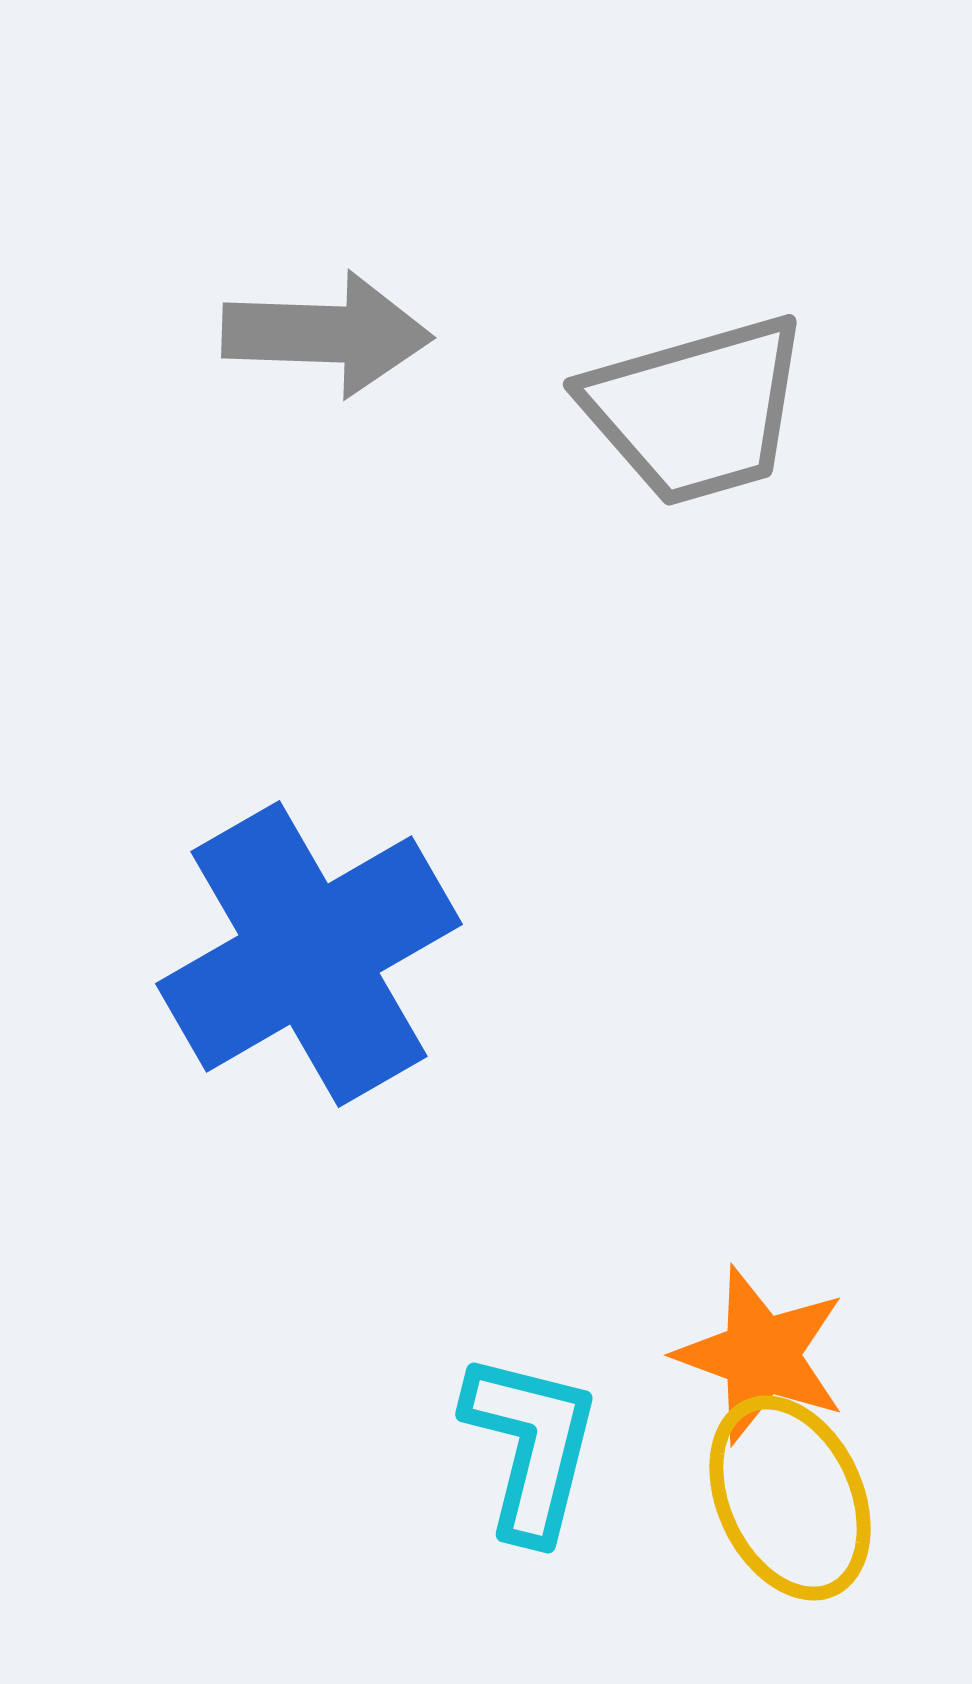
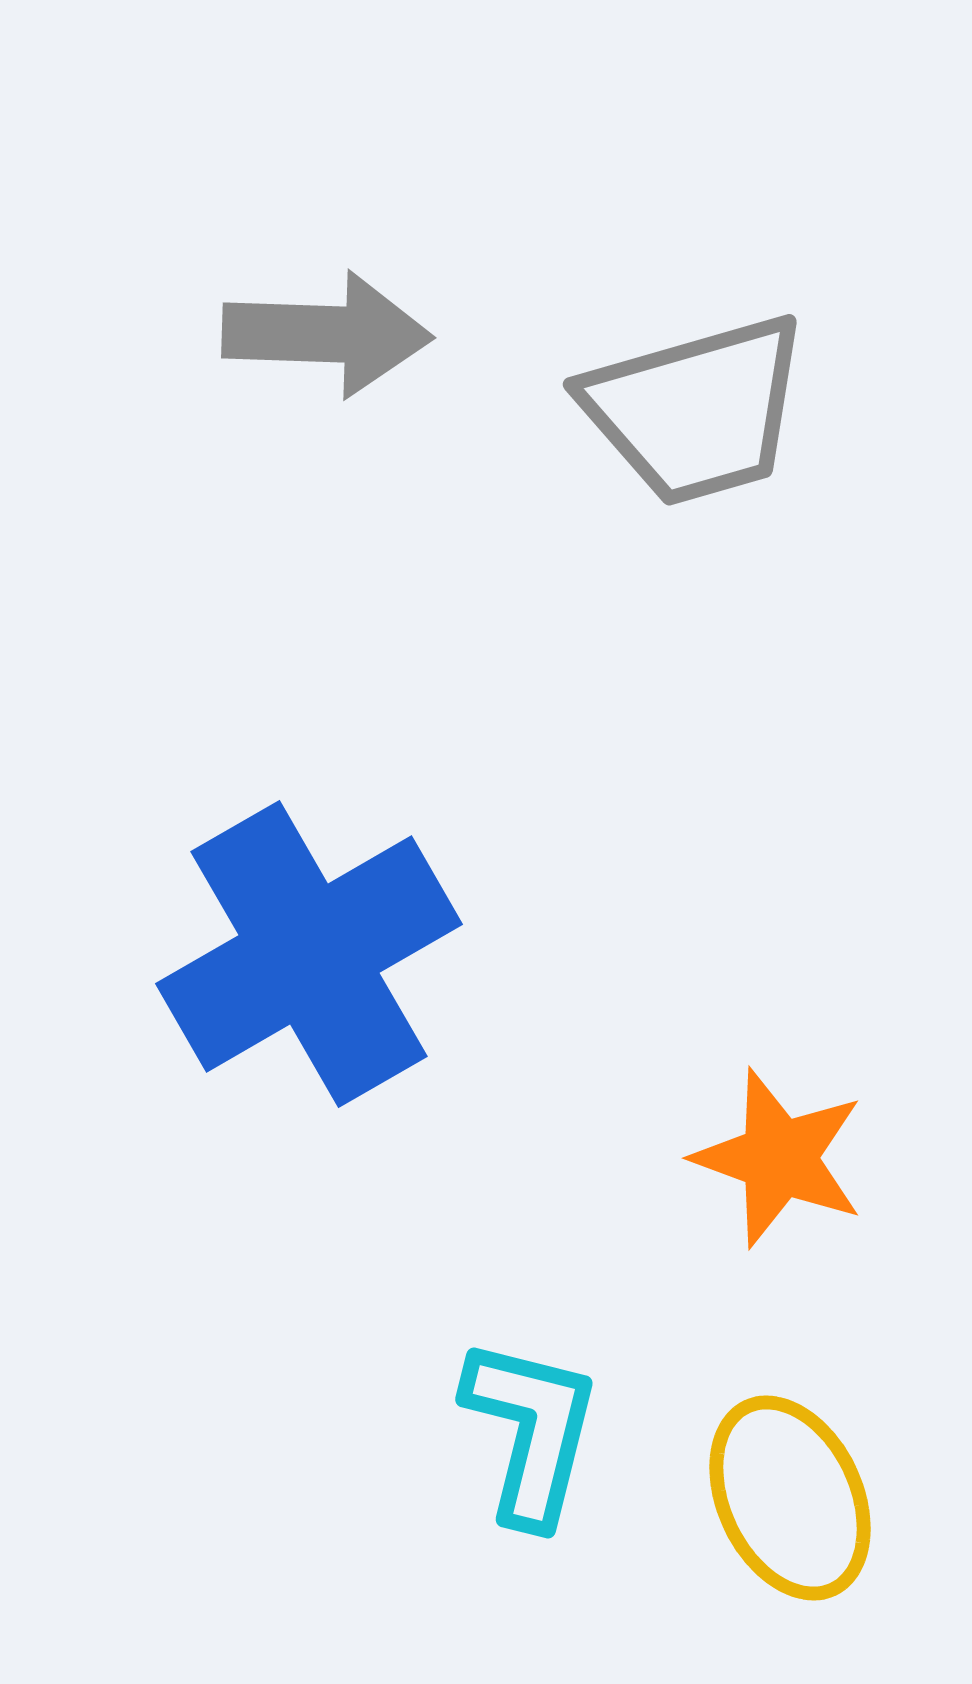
orange star: moved 18 px right, 197 px up
cyan L-shape: moved 15 px up
